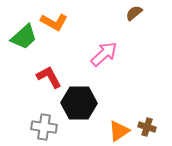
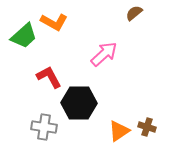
green trapezoid: moved 1 px up
